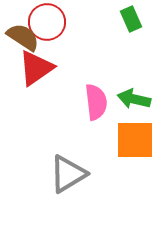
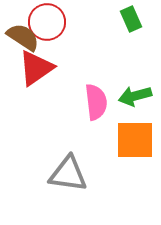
green arrow: moved 1 px right, 3 px up; rotated 28 degrees counterclockwise
gray triangle: rotated 39 degrees clockwise
